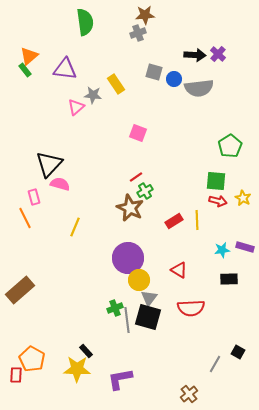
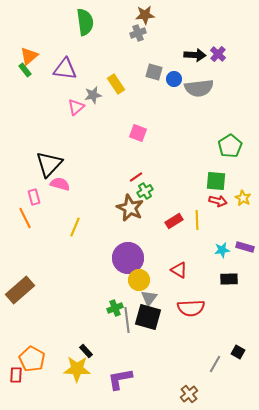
gray star at (93, 95): rotated 18 degrees counterclockwise
